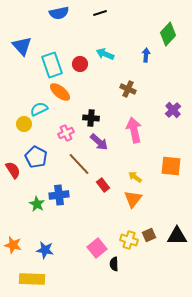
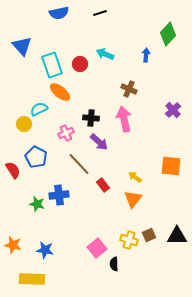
brown cross: moved 1 px right
pink arrow: moved 10 px left, 11 px up
green star: rotated 14 degrees counterclockwise
